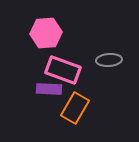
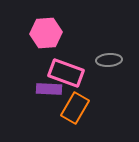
pink rectangle: moved 3 px right, 3 px down
